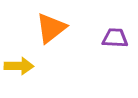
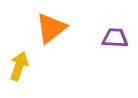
yellow arrow: rotated 72 degrees counterclockwise
